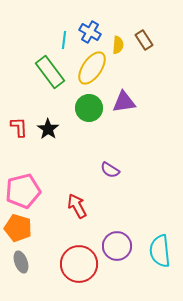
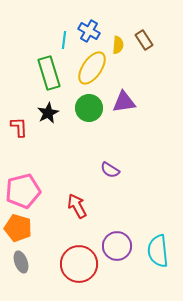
blue cross: moved 1 px left, 1 px up
green rectangle: moved 1 px left, 1 px down; rotated 20 degrees clockwise
black star: moved 16 px up; rotated 10 degrees clockwise
cyan semicircle: moved 2 px left
